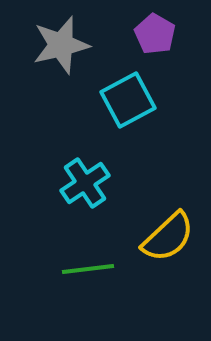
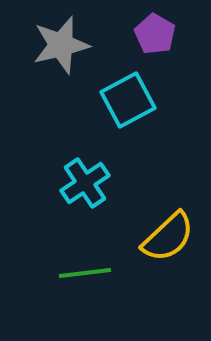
green line: moved 3 px left, 4 px down
